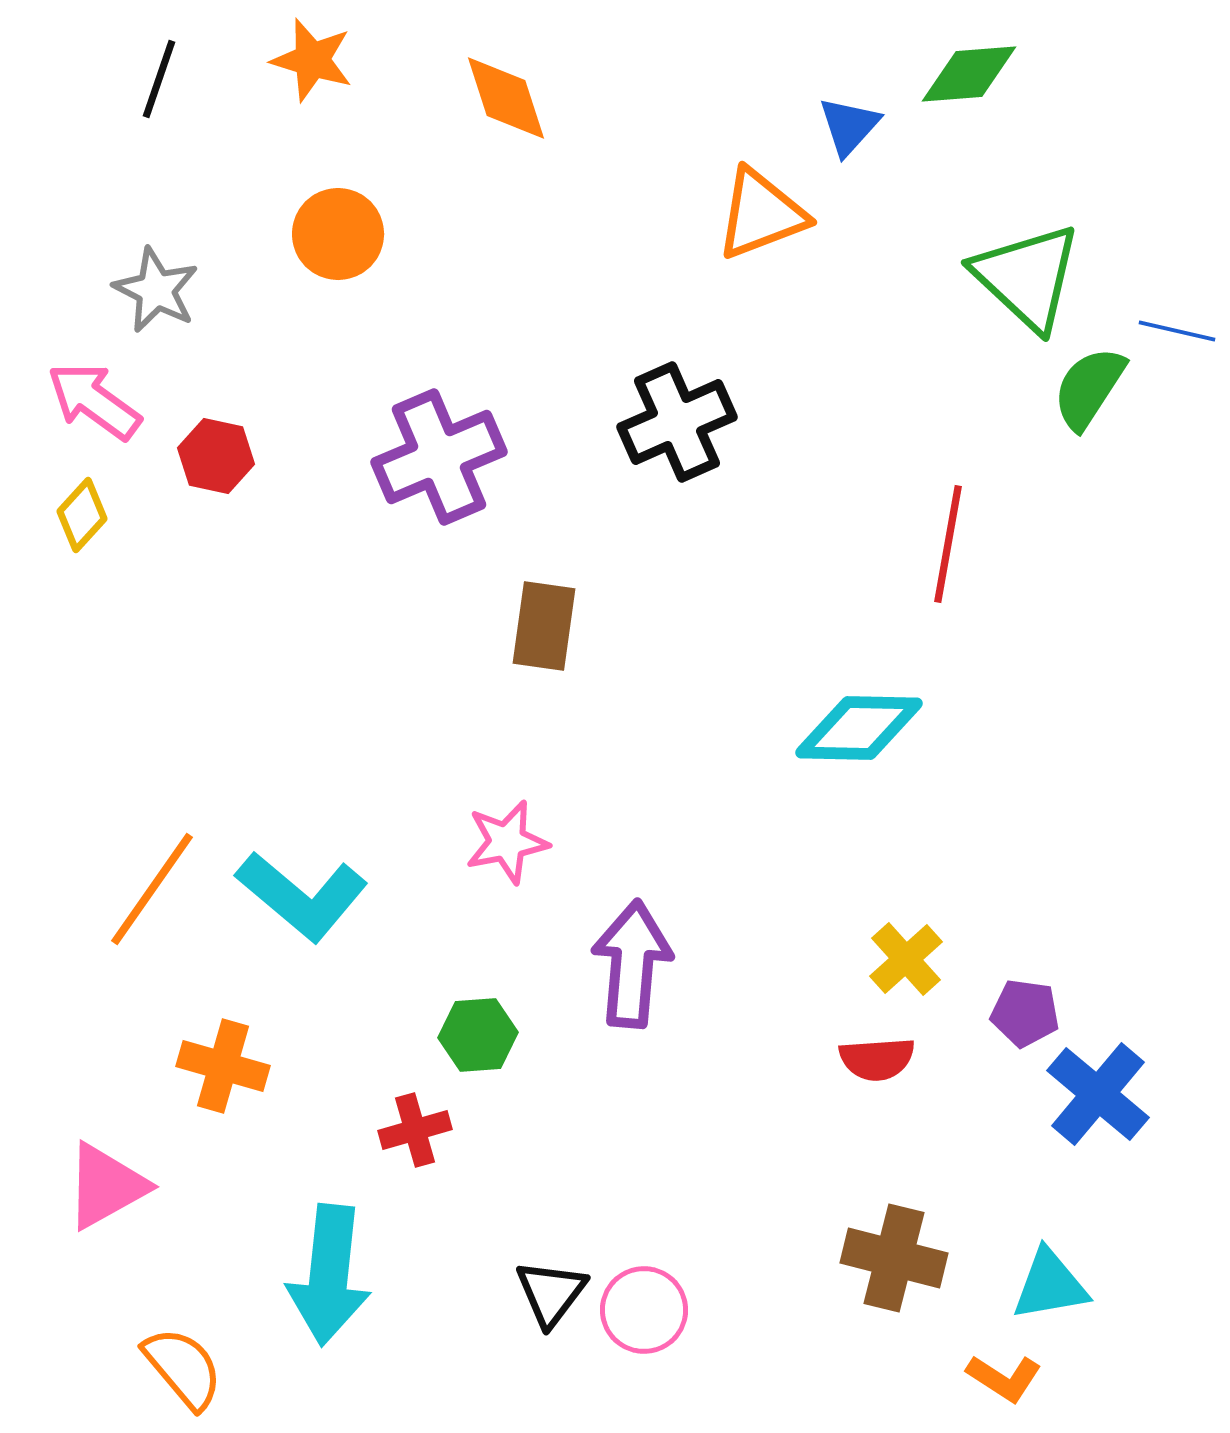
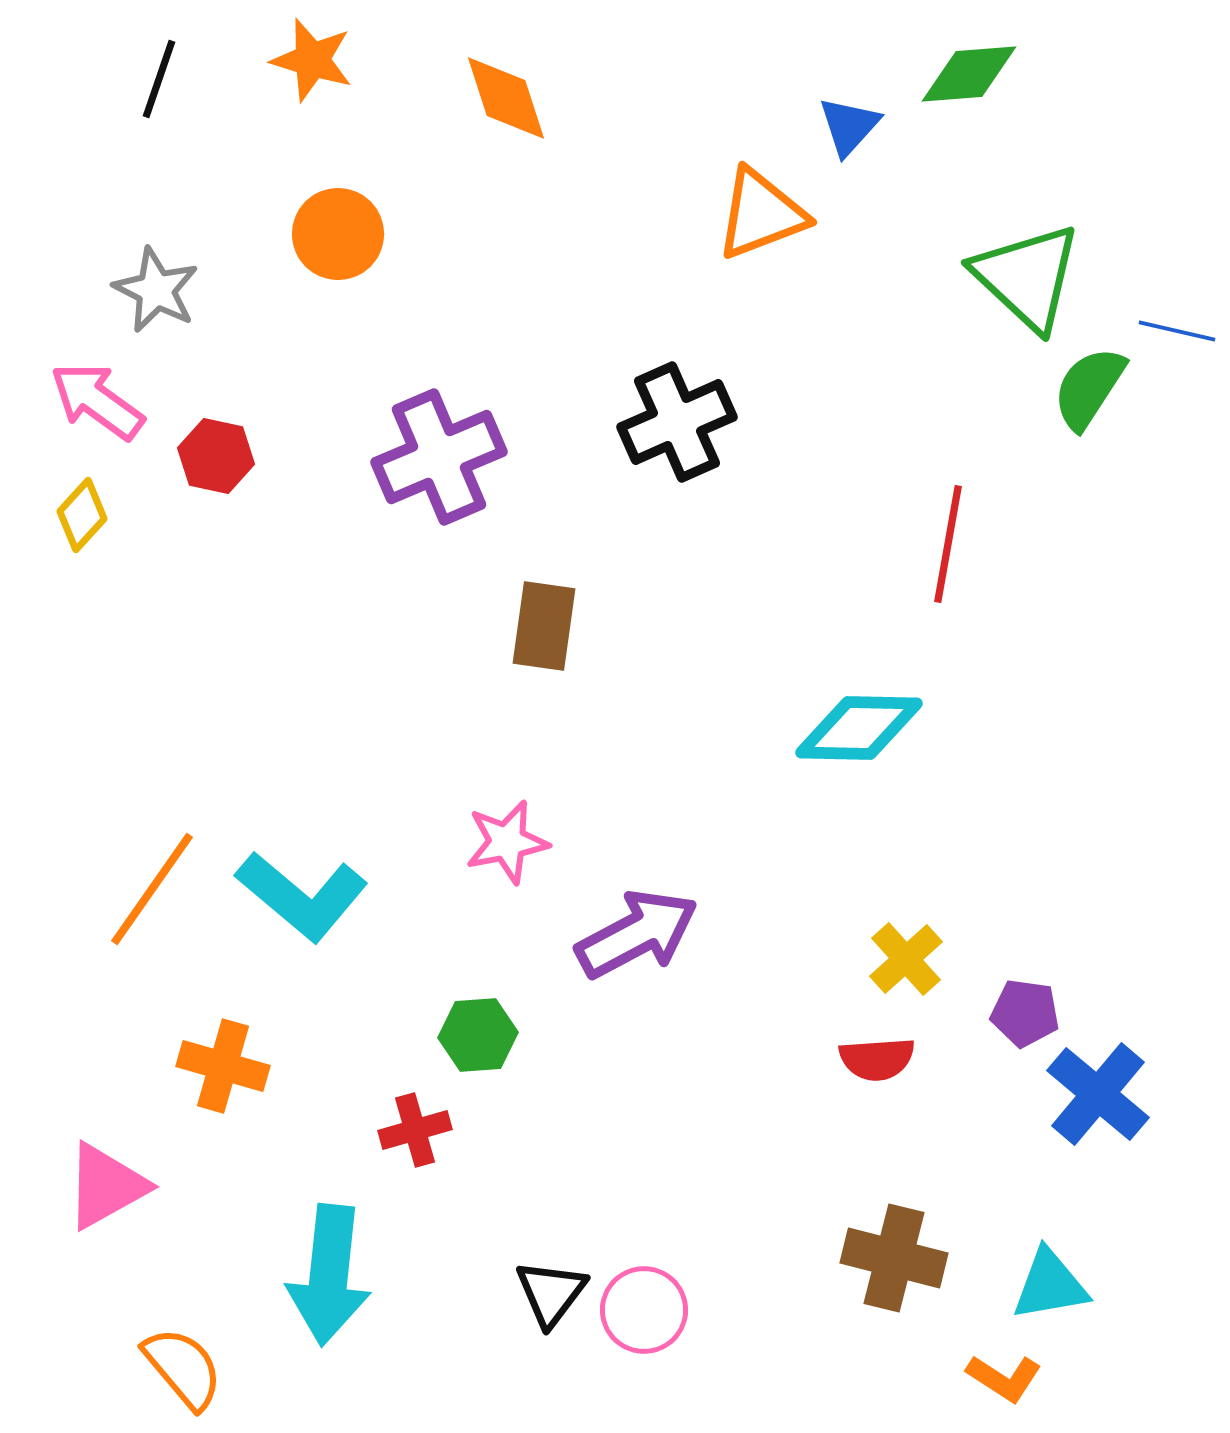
pink arrow: moved 3 px right
purple arrow: moved 5 px right, 30 px up; rotated 57 degrees clockwise
